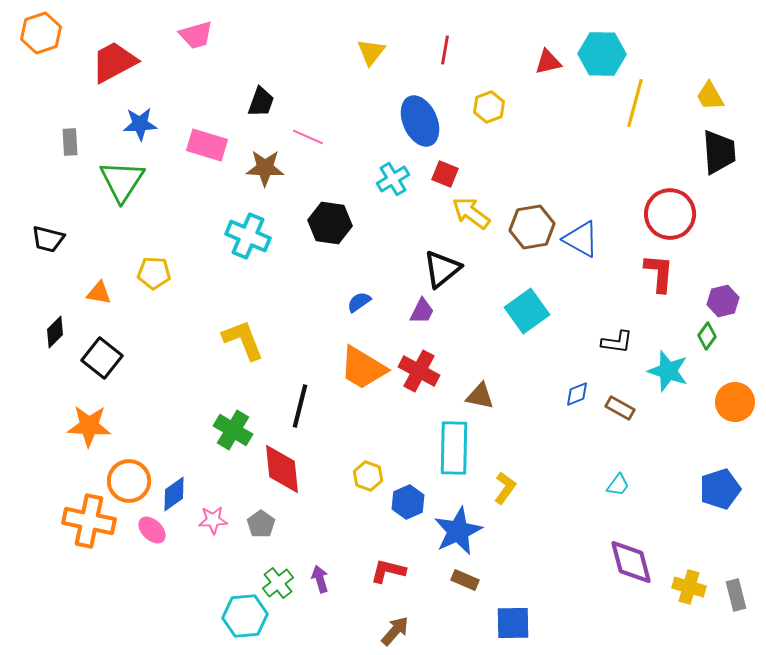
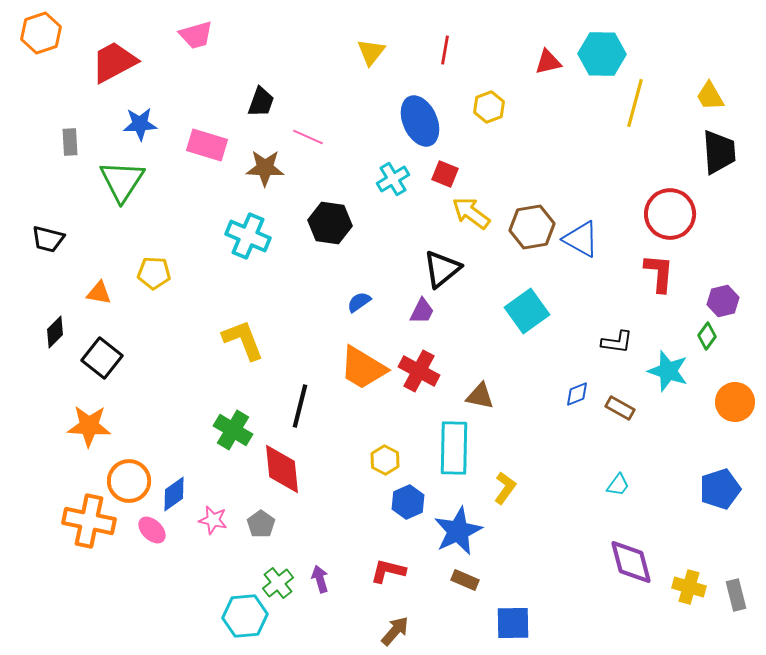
yellow hexagon at (368, 476): moved 17 px right, 16 px up; rotated 8 degrees clockwise
pink star at (213, 520): rotated 16 degrees clockwise
